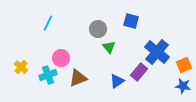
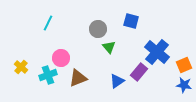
blue star: moved 1 px right, 1 px up
